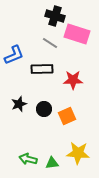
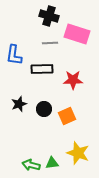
black cross: moved 6 px left
gray line: rotated 35 degrees counterclockwise
blue L-shape: rotated 120 degrees clockwise
yellow star: rotated 15 degrees clockwise
green arrow: moved 3 px right, 6 px down
